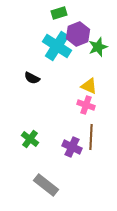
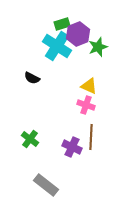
green rectangle: moved 3 px right, 11 px down
